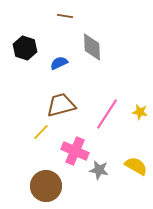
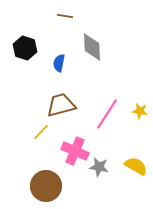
blue semicircle: rotated 54 degrees counterclockwise
yellow star: moved 1 px up
gray star: moved 3 px up
